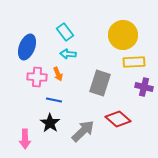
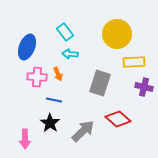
yellow circle: moved 6 px left, 1 px up
cyan arrow: moved 2 px right
